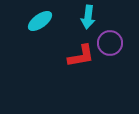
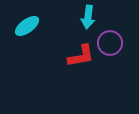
cyan ellipse: moved 13 px left, 5 px down
